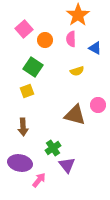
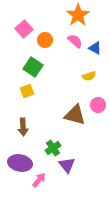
pink semicircle: moved 4 px right, 2 px down; rotated 133 degrees clockwise
yellow semicircle: moved 12 px right, 5 px down
